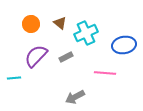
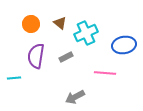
purple semicircle: rotated 35 degrees counterclockwise
